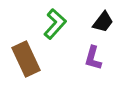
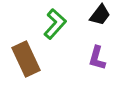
black trapezoid: moved 3 px left, 7 px up
purple L-shape: moved 4 px right
